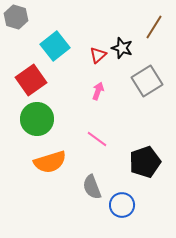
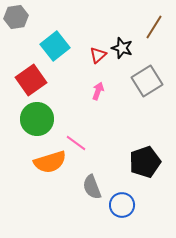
gray hexagon: rotated 25 degrees counterclockwise
pink line: moved 21 px left, 4 px down
